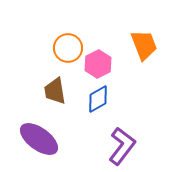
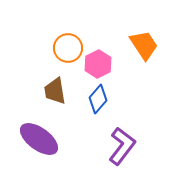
orange trapezoid: rotated 12 degrees counterclockwise
blue diamond: rotated 20 degrees counterclockwise
